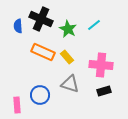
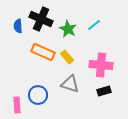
blue circle: moved 2 px left
